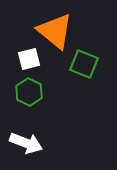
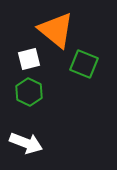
orange triangle: moved 1 px right, 1 px up
